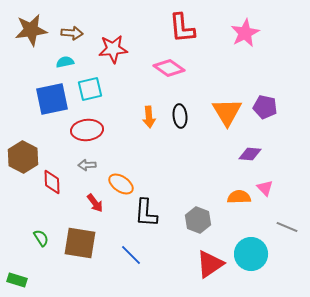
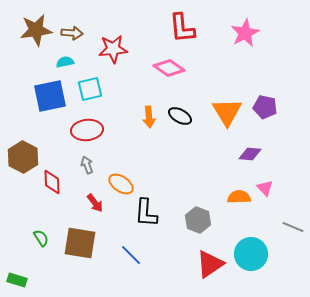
brown star: moved 5 px right
blue square: moved 2 px left, 3 px up
black ellipse: rotated 55 degrees counterclockwise
gray arrow: rotated 72 degrees clockwise
gray line: moved 6 px right
